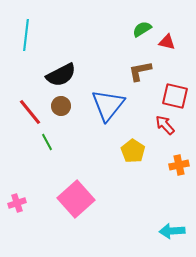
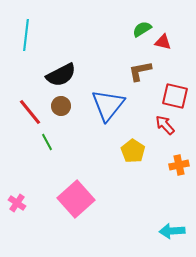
red triangle: moved 4 px left
pink cross: rotated 36 degrees counterclockwise
